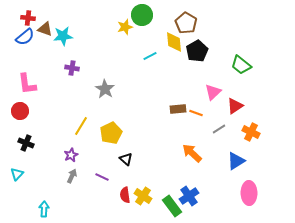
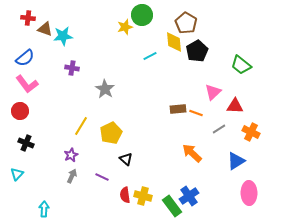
blue semicircle: moved 21 px down
pink L-shape: rotated 30 degrees counterclockwise
red triangle: rotated 36 degrees clockwise
yellow cross: rotated 18 degrees counterclockwise
